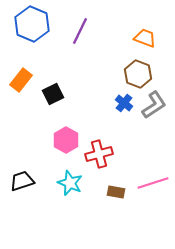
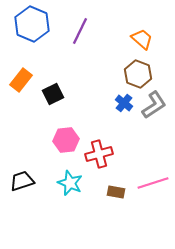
orange trapezoid: moved 3 px left, 1 px down; rotated 20 degrees clockwise
pink hexagon: rotated 25 degrees clockwise
